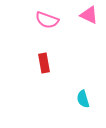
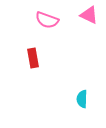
red rectangle: moved 11 px left, 5 px up
cyan semicircle: moved 1 px left; rotated 18 degrees clockwise
